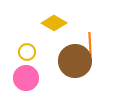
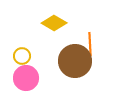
yellow circle: moved 5 px left, 4 px down
